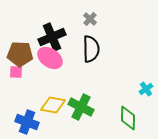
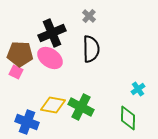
gray cross: moved 1 px left, 3 px up
black cross: moved 4 px up
pink square: rotated 24 degrees clockwise
cyan cross: moved 8 px left
